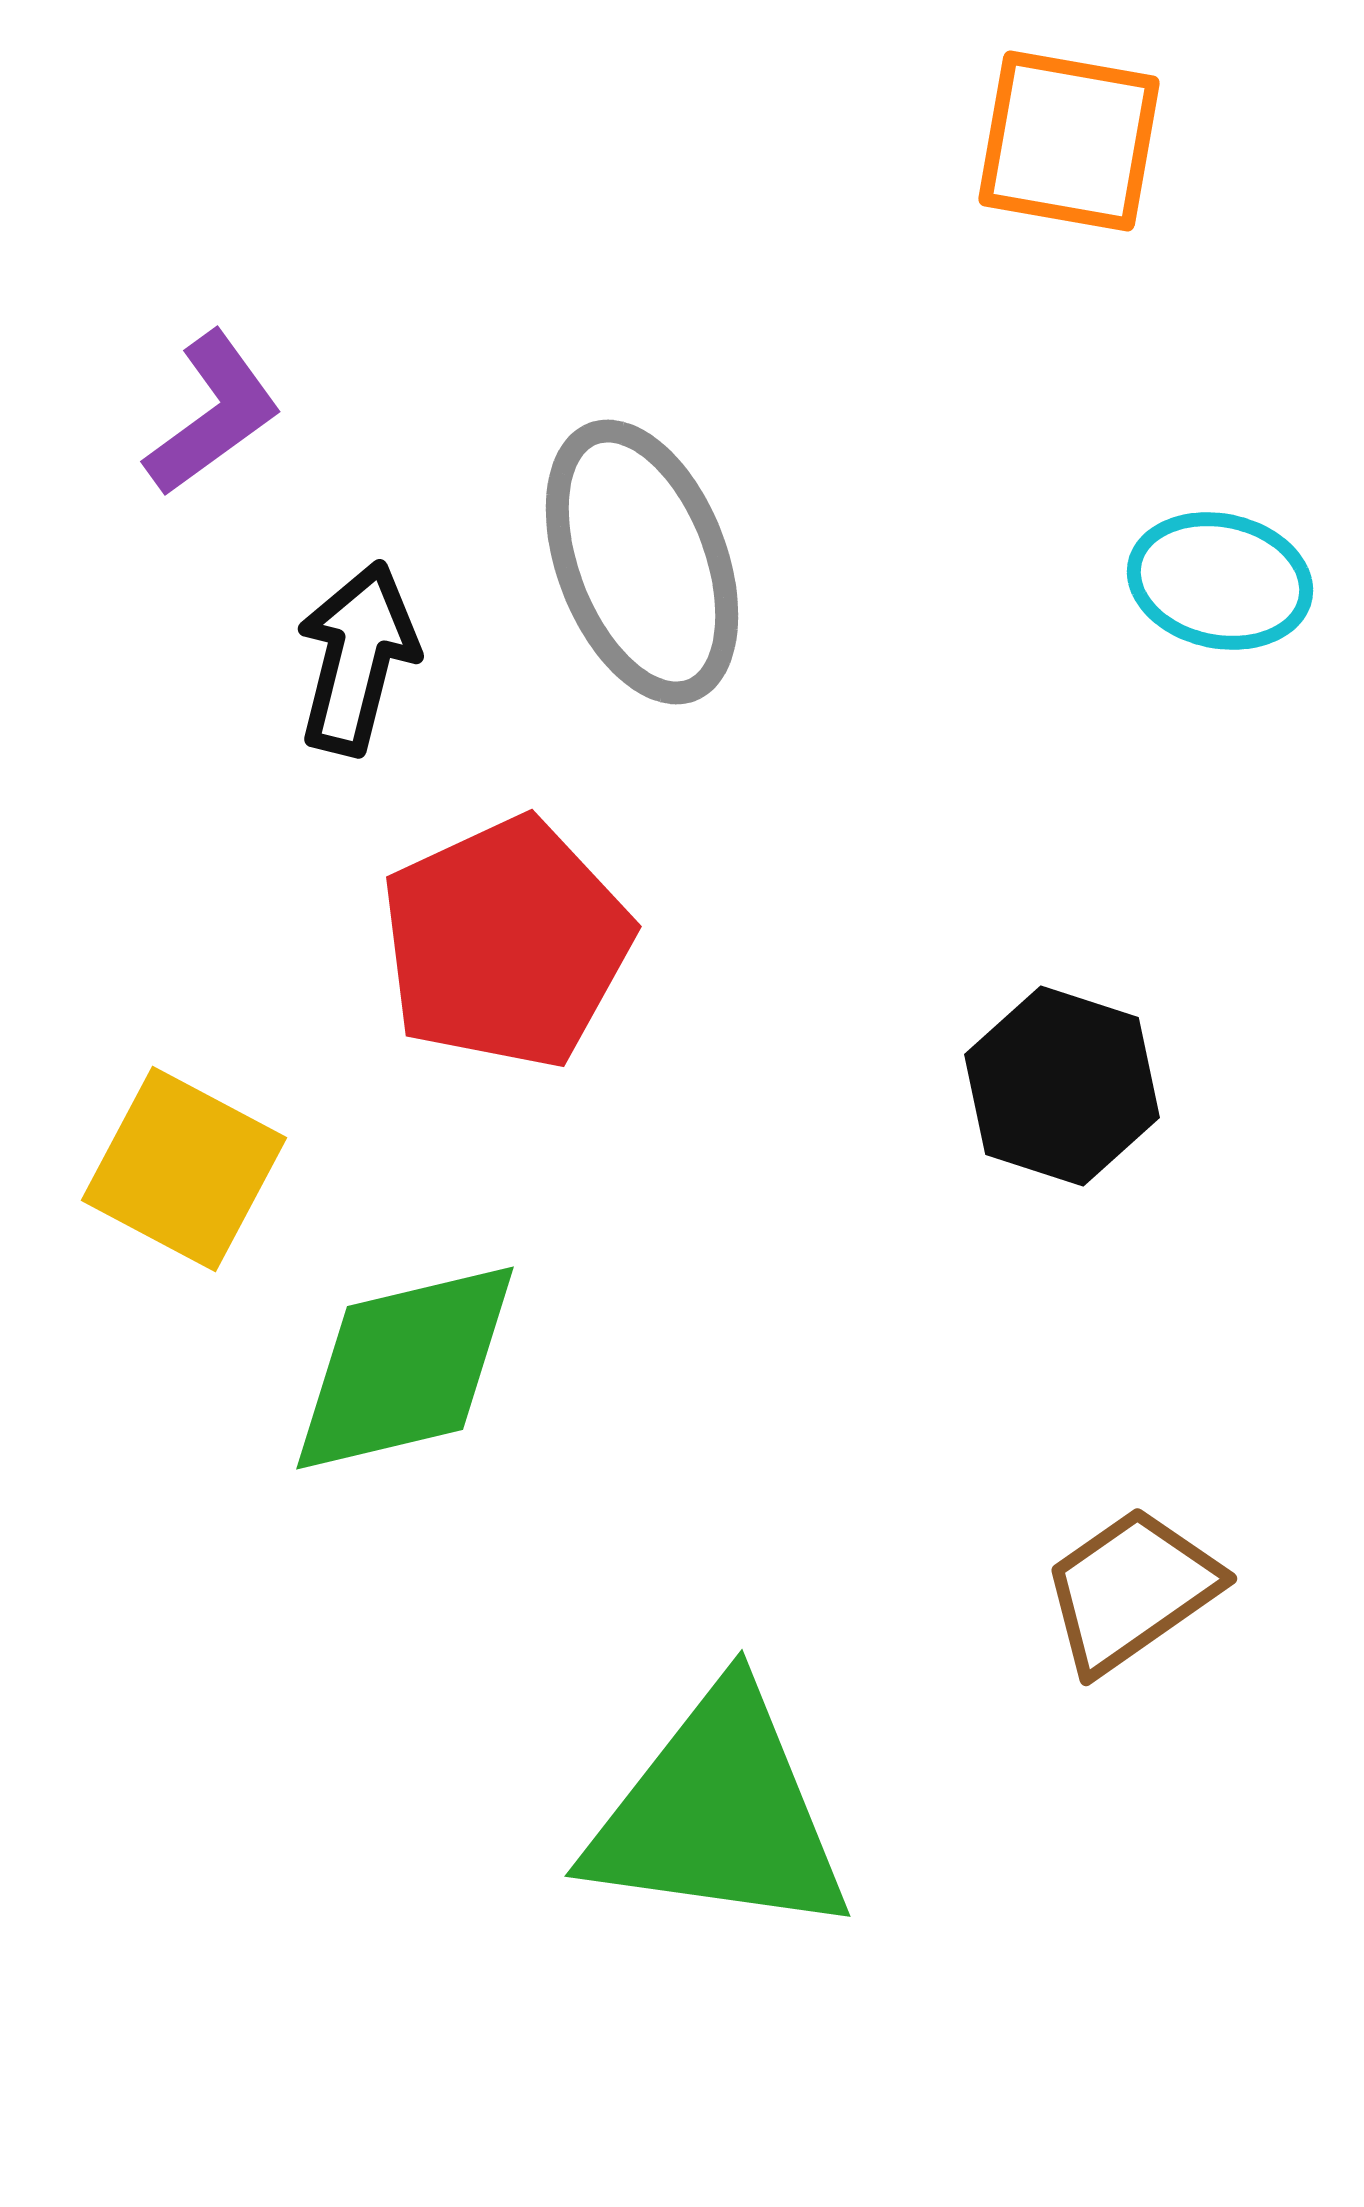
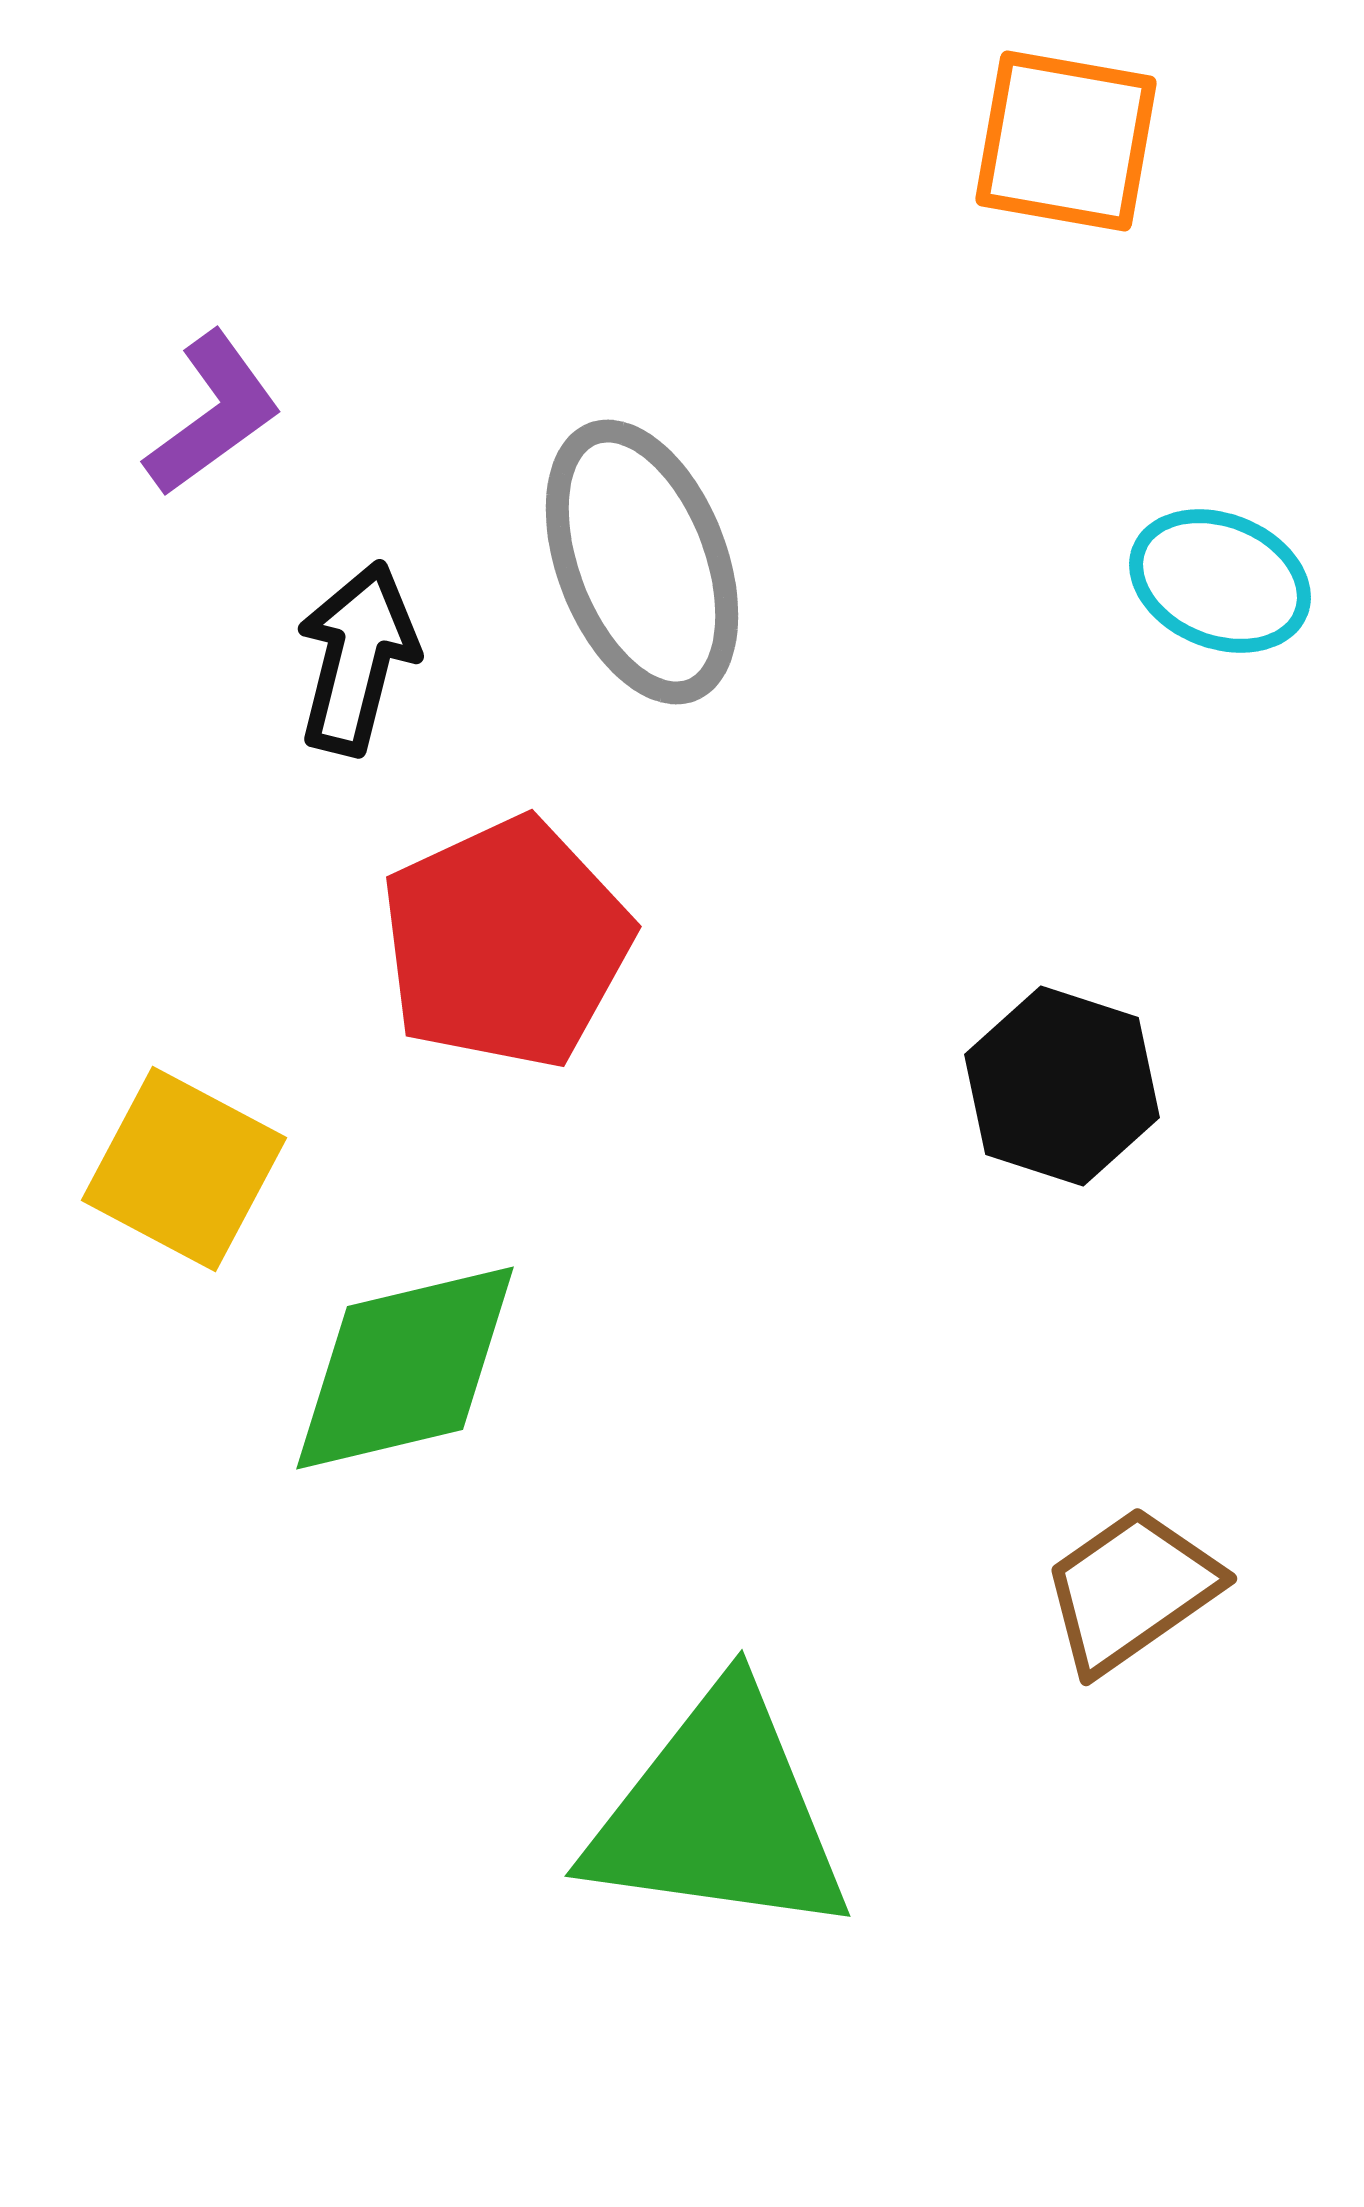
orange square: moved 3 px left
cyan ellipse: rotated 10 degrees clockwise
